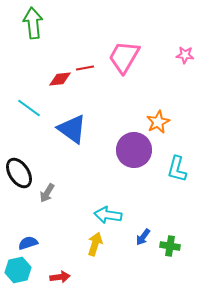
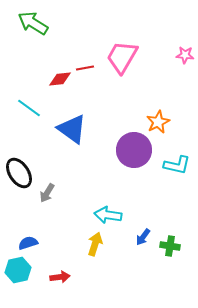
green arrow: rotated 52 degrees counterclockwise
pink trapezoid: moved 2 px left
cyan L-shape: moved 4 px up; rotated 92 degrees counterclockwise
